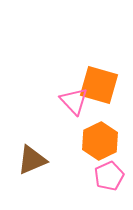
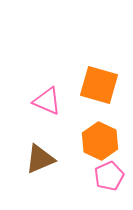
pink triangle: moved 27 px left; rotated 24 degrees counterclockwise
orange hexagon: rotated 9 degrees counterclockwise
brown triangle: moved 8 px right, 1 px up
